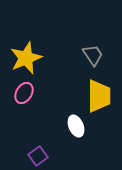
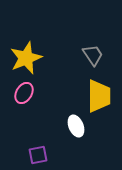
purple square: moved 1 px up; rotated 24 degrees clockwise
